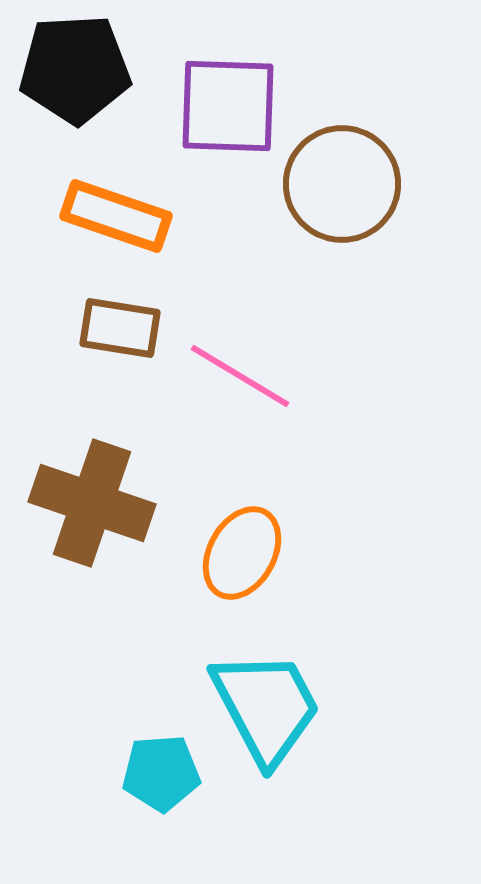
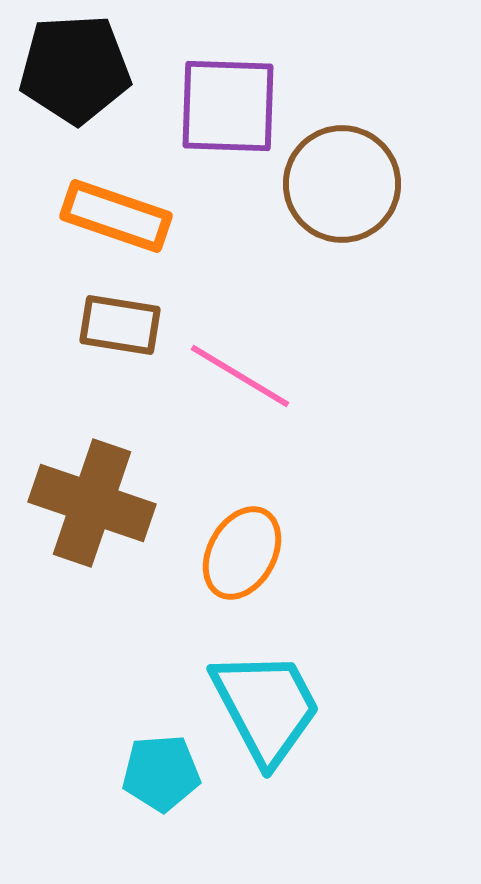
brown rectangle: moved 3 px up
